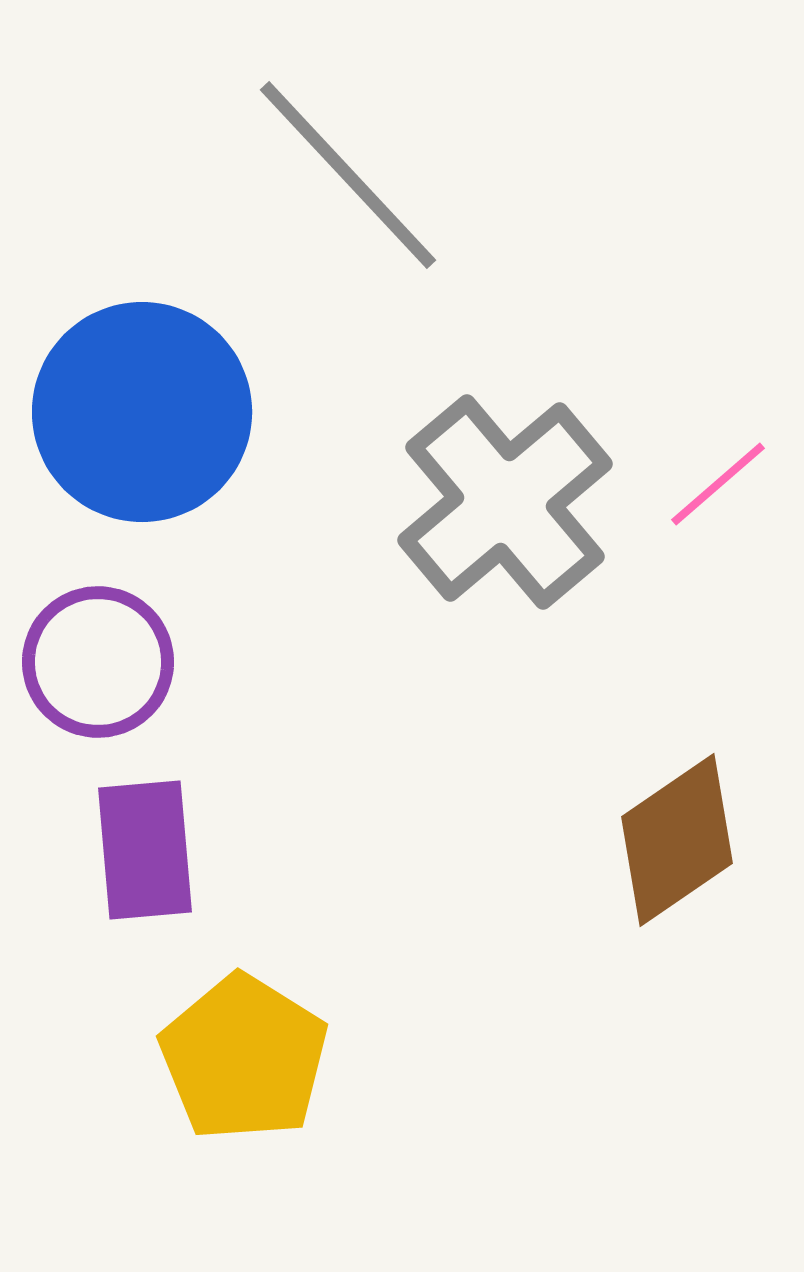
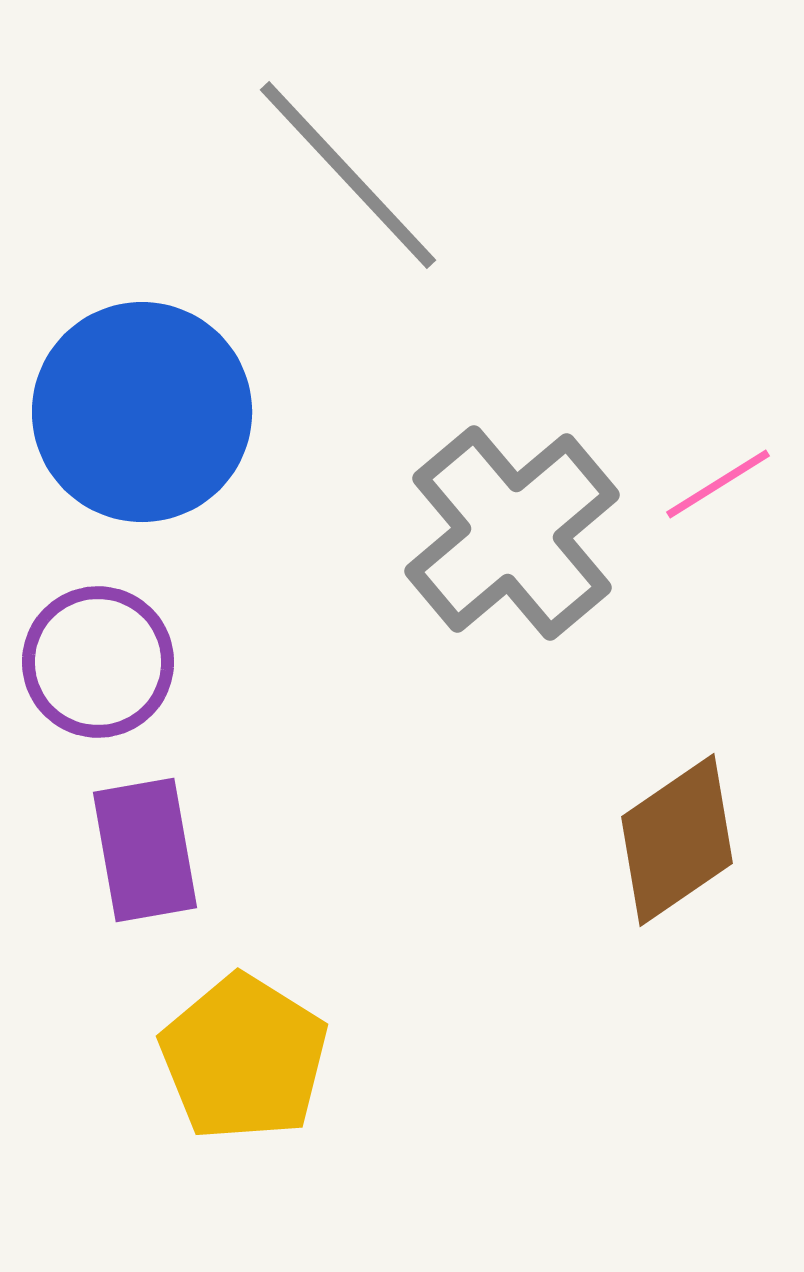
pink line: rotated 9 degrees clockwise
gray cross: moved 7 px right, 31 px down
purple rectangle: rotated 5 degrees counterclockwise
